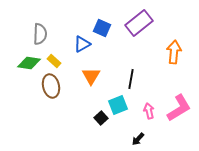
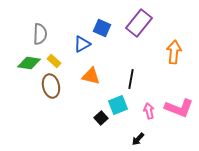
purple rectangle: rotated 12 degrees counterclockwise
orange triangle: rotated 48 degrees counterclockwise
pink L-shape: rotated 52 degrees clockwise
